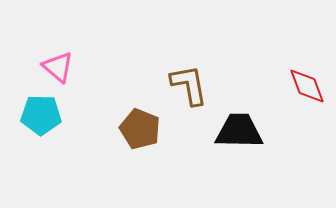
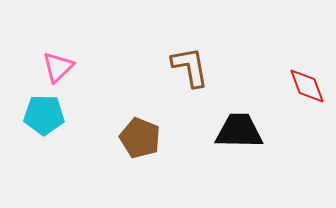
pink triangle: rotated 36 degrees clockwise
brown L-shape: moved 1 px right, 18 px up
cyan pentagon: moved 3 px right
brown pentagon: moved 9 px down
